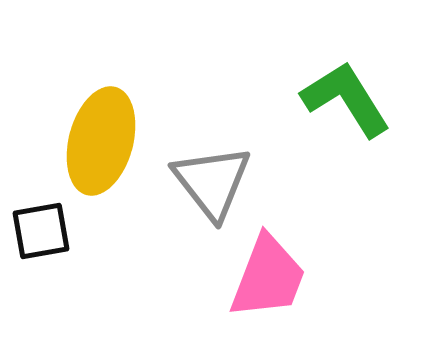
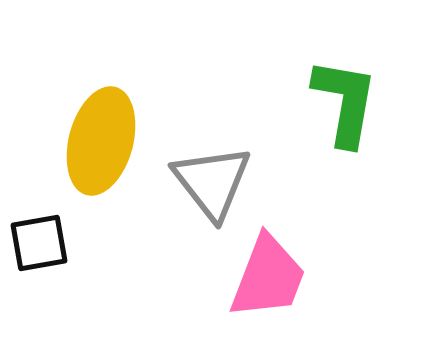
green L-shape: moved 1 px left, 3 px down; rotated 42 degrees clockwise
black square: moved 2 px left, 12 px down
